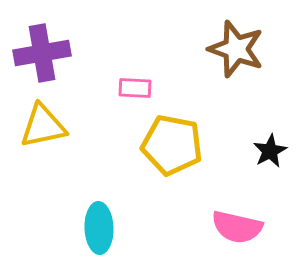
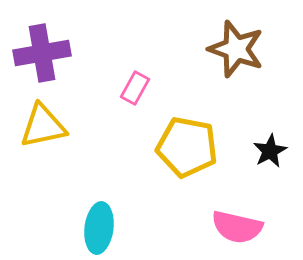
pink rectangle: rotated 64 degrees counterclockwise
yellow pentagon: moved 15 px right, 2 px down
cyan ellipse: rotated 9 degrees clockwise
